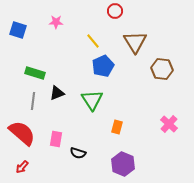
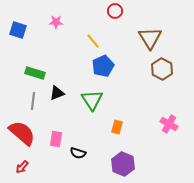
brown triangle: moved 15 px right, 4 px up
brown hexagon: rotated 20 degrees clockwise
pink cross: rotated 12 degrees counterclockwise
